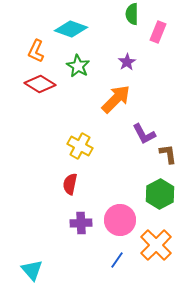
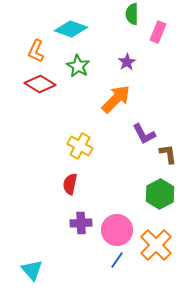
pink circle: moved 3 px left, 10 px down
